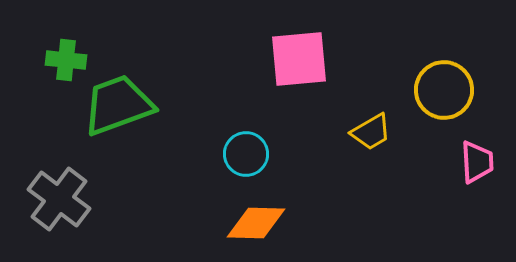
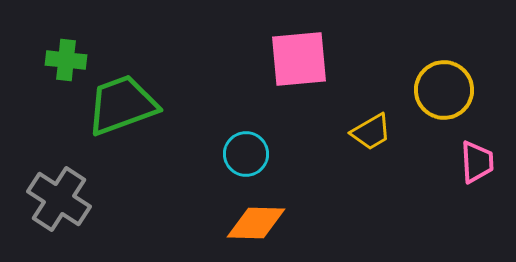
green trapezoid: moved 4 px right
gray cross: rotated 4 degrees counterclockwise
